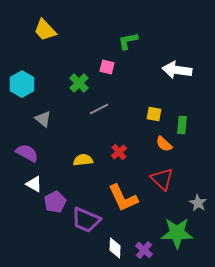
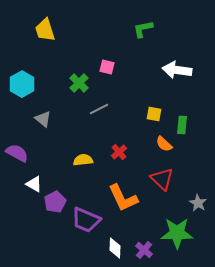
yellow trapezoid: rotated 25 degrees clockwise
green L-shape: moved 15 px right, 12 px up
purple semicircle: moved 10 px left
